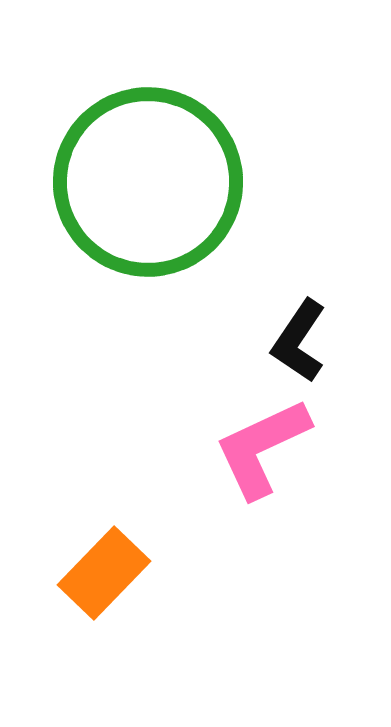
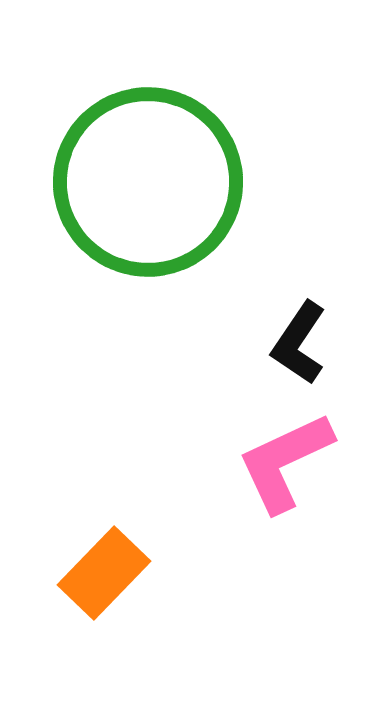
black L-shape: moved 2 px down
pink L-shape: moved 23 px right, 14 px down
